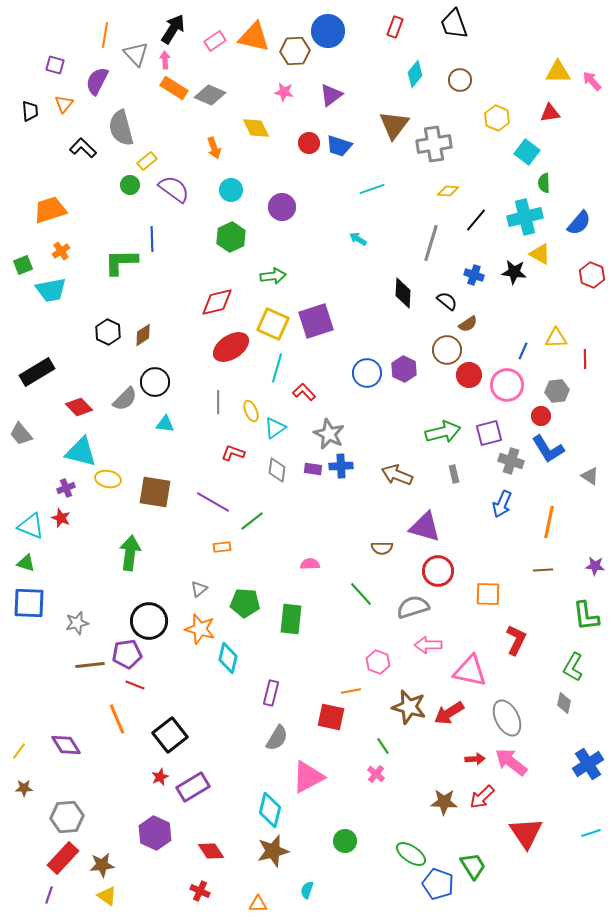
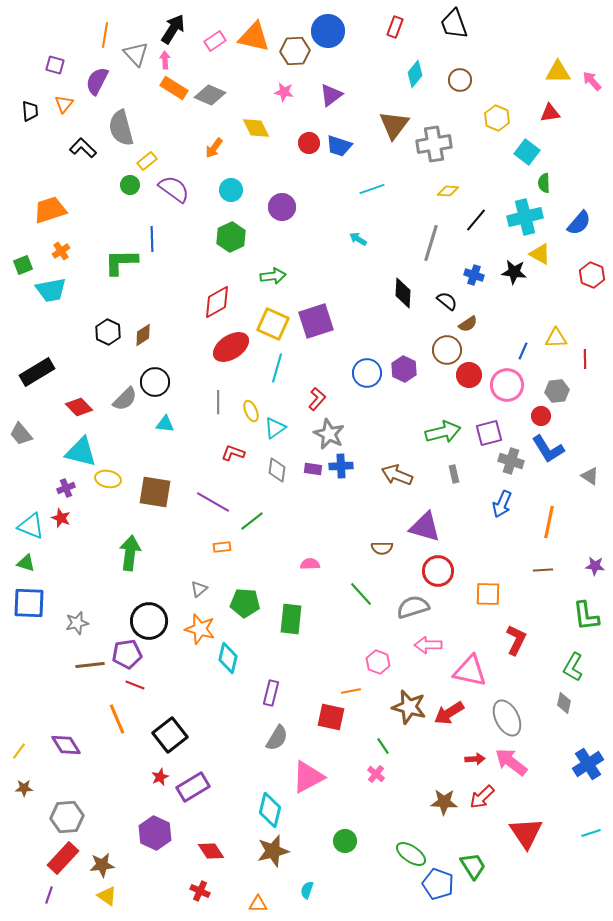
orange arrow at (214, 148): rotated 55 degrees clockwise
red diamond at (217, 302): rotated 16 degrees counterclockwise
red L-shape at (304, 392): moved 13 px right, 7 px down; rotated 85 degrees clockwise
